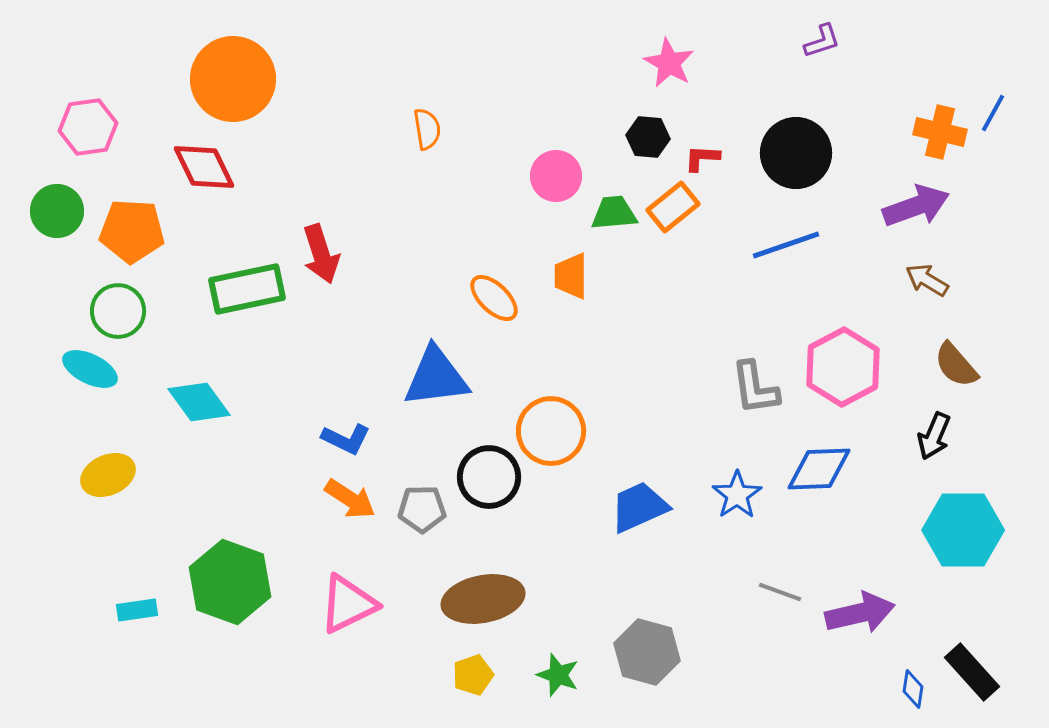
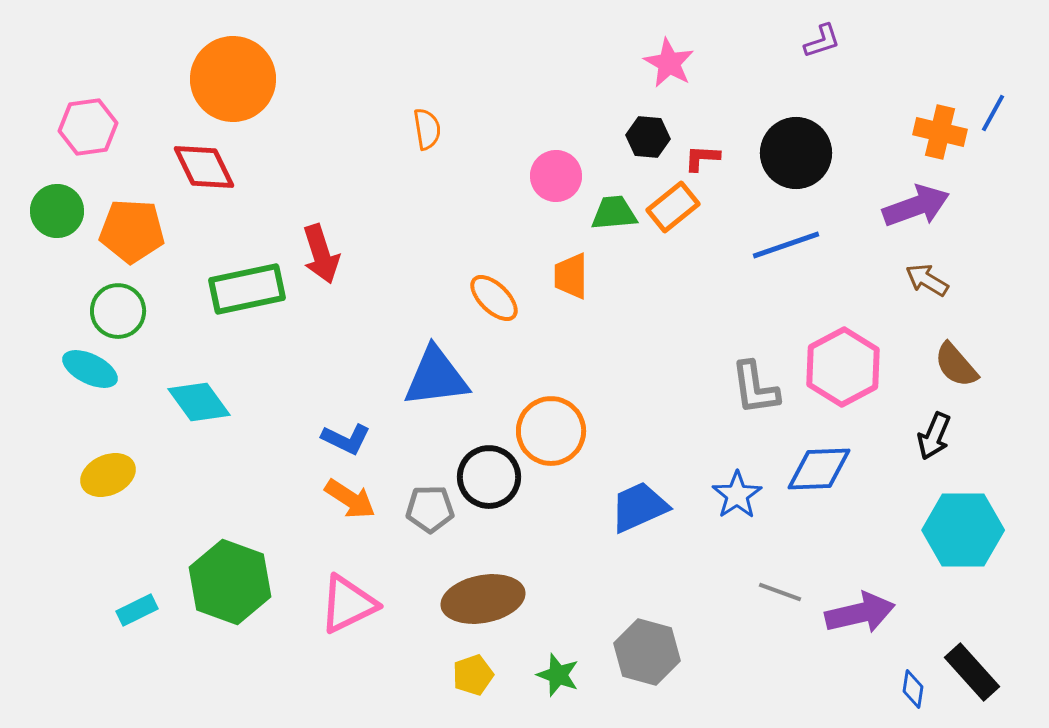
gray pentagon at (422, 509): moved 8 px right
cyan rectangle at (137, 610): rotated 18 degrees counterclockwise
